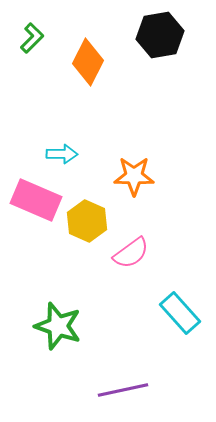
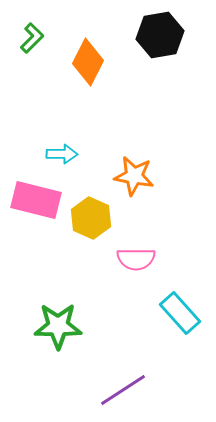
orange star: rotated 9 degrees clockwise
pink rectangle: rotated 9 degrees counterclockwise
yellow hexagon: moved 4 px right, 3 px up
pink semicircle: moved 5 px right, 6 px down; rotated 36 degrees clockwise
green star: rotated 18 degrees counterclockwise
purple line: rotated 21 degrees counterclockwise
